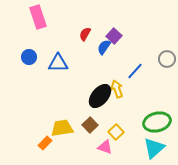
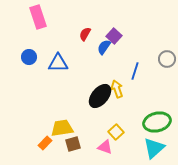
blue line: rotated 24 degrees counterclockwise
brown square: moved 17 px left, 19 px down; rotated 28 degrees clockwise
